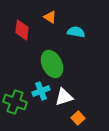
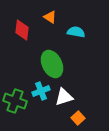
green cross: moved 1 px up
